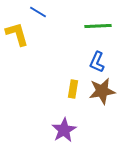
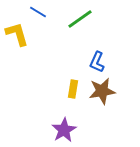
green line: moved 18 px left, 7 px up; rotated 32 degrees counterclockwise
